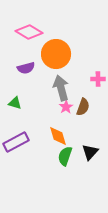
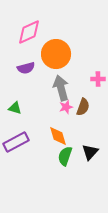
pink diamond: rotated 56 degrees counterclockwise
green triangle: moved 5 px down
pink star: rotated 16 degrees clockwise
